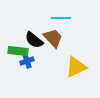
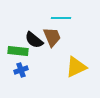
brown trapezoid: moved 1 px left, 1 px up; rotated 20 degrees clockwise
blue cross: moved 6 px left, 9 px down
